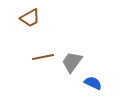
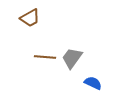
brown line: moved 2 px right; rotated 15 degrees clockwise
gray trapezoid: moved 4 px up
